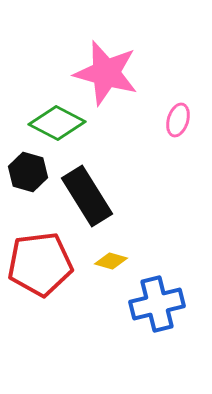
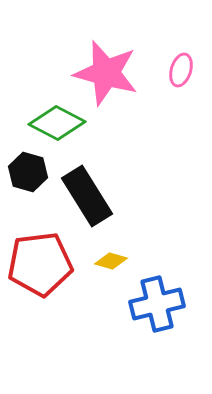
pink ellipse: moved 3 px right, 50 px up
